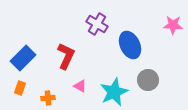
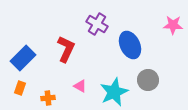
red L-shape: moved 7 px up
